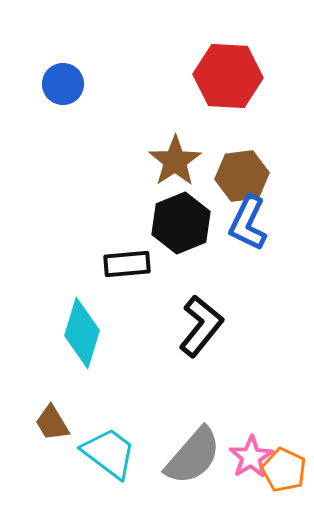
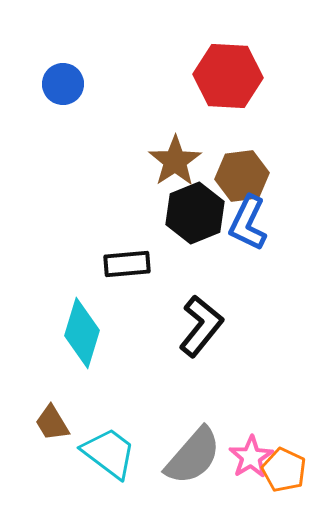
black hexagon: moved 14 px right, 10 px up
